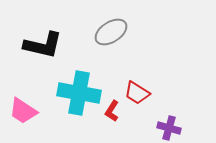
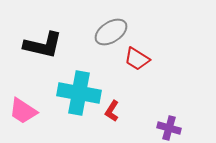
red trapezoid: moved 34 px up
